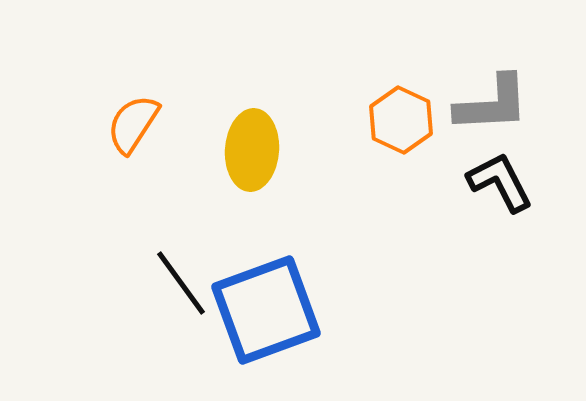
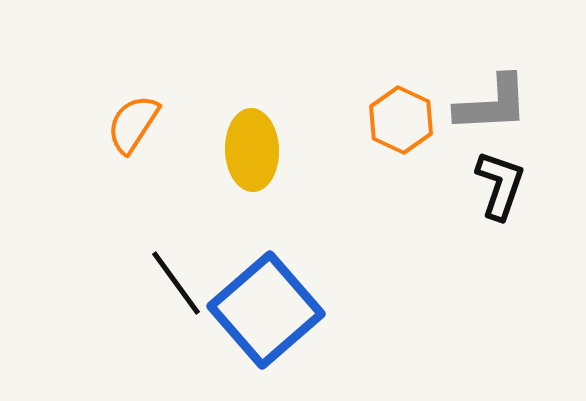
yellow ellipse: rotated 6 degrees counterclockwise
black L-shape: moved 3 px down; rotated 46 degrees clockwise
black line: moved 5 px left
blue square: rotated 21 degrees counterclockwise
